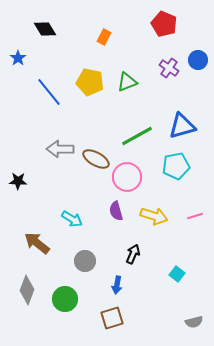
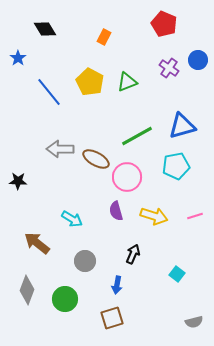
yellow pentagon: rotated 16 degrees clockwise
